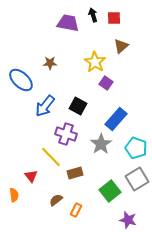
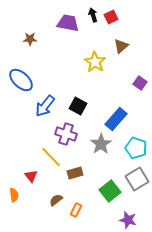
red square: moved 3 px left, 1 px up; rotated 24 degrees counterclockwise
brown star: moved 20 px left, 24 px up
purple square: moved 34 px right
